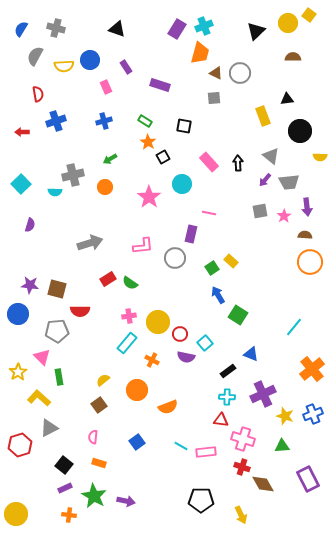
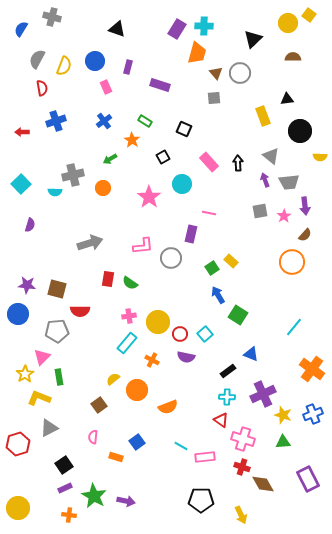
cyan cross at (204, 26): rotated 24 degrees clockwise
gray cross at (56, 28): moved 4 px left, 11 px up
black triangle at (256, 31): moved 3 px left, 8 px down
orange trapezoid at (200, 53): moved 3 px left
gray semicircle at (35, 56): moved 2 px right, 3 px down
blue circle at (90, 60): moved 5 px right, 1 px down
yellow semicircle at (64, 66): rotated 66 degrees counterclockwise
purple rectangle at (126, 67): moved 2 px right; rotated 48 degrees clockwise
brown triangle at (216, 73): rotated 24 degrees clockwise
red semicircle at (38, 94): moved 4 px right, 6 px up
blue cross at (104, 121): rotated 21 degrees counterclockwise
black square at (184, 126): moved 3 px down; rotated 14 degrees clockwise
orange star at (148, 142): moved 16 px left, 2 px up
purple arrow at (265, 180): rotated 120 degrees clockwise
orange circle at (105, 187): moved 2 px left, 1 px down
purple arrow at (307, 207): moved 2 px left, 1 px up
brown semicircle at (305, 235): rotated 128 degrees clockwise
gray circle at (175, 258): moved 4 px left
orange circle at (310, 262): moved 18 px left
red rectangle at (108, 279): rotated 49 degrees counterclockwise
purple star at (30, 285): moved 3 px left
cyan square at (205, 343): moved 9 px up
pink triangle at (42, 357): rotated 30 degrees clockwise
orange cross at (312, 369): rotated 15 degrees counterclockwise
yellow star at (18, 372): moved 7 px right, 2 px down
yellow semicircle at (103, 380): moved 10 px right, 1 px up
yellow L-shape at (39, 398): rotated 20 degrees counterclockwise
yellow star at (285, 416): moved 2 px left, 1 px up
red triangle at (221, 420): rotated 28 degrees clockwise
red hexagon at (20, 445): moved 2 px left, 1 px up
green triangle at (282, 446): moved 1 px right, 4 px up
pink rectangle at (206, 452): moved 1 px left, 5 px down
orange rectangle at (99, 463): moved 17 px right, 6 px up
black square at (64, 465): rotated 18 degrees clockwise
yellow circle at (16, 514): moved 2 px right, 6 px up
